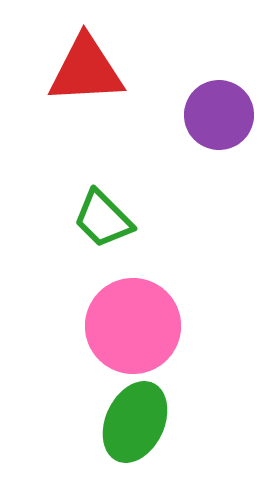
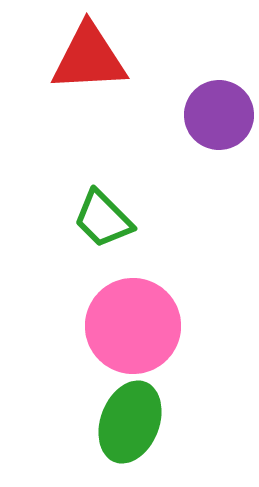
red triangle: moved 3 px right, 12 px up
green ellipse: moved 5 px left; rotated 4 degrees counterclockwise
